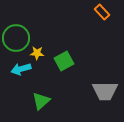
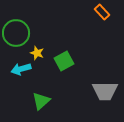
green circle: moved 5 px up
yellow star: rotated 16 degrees clockwise
